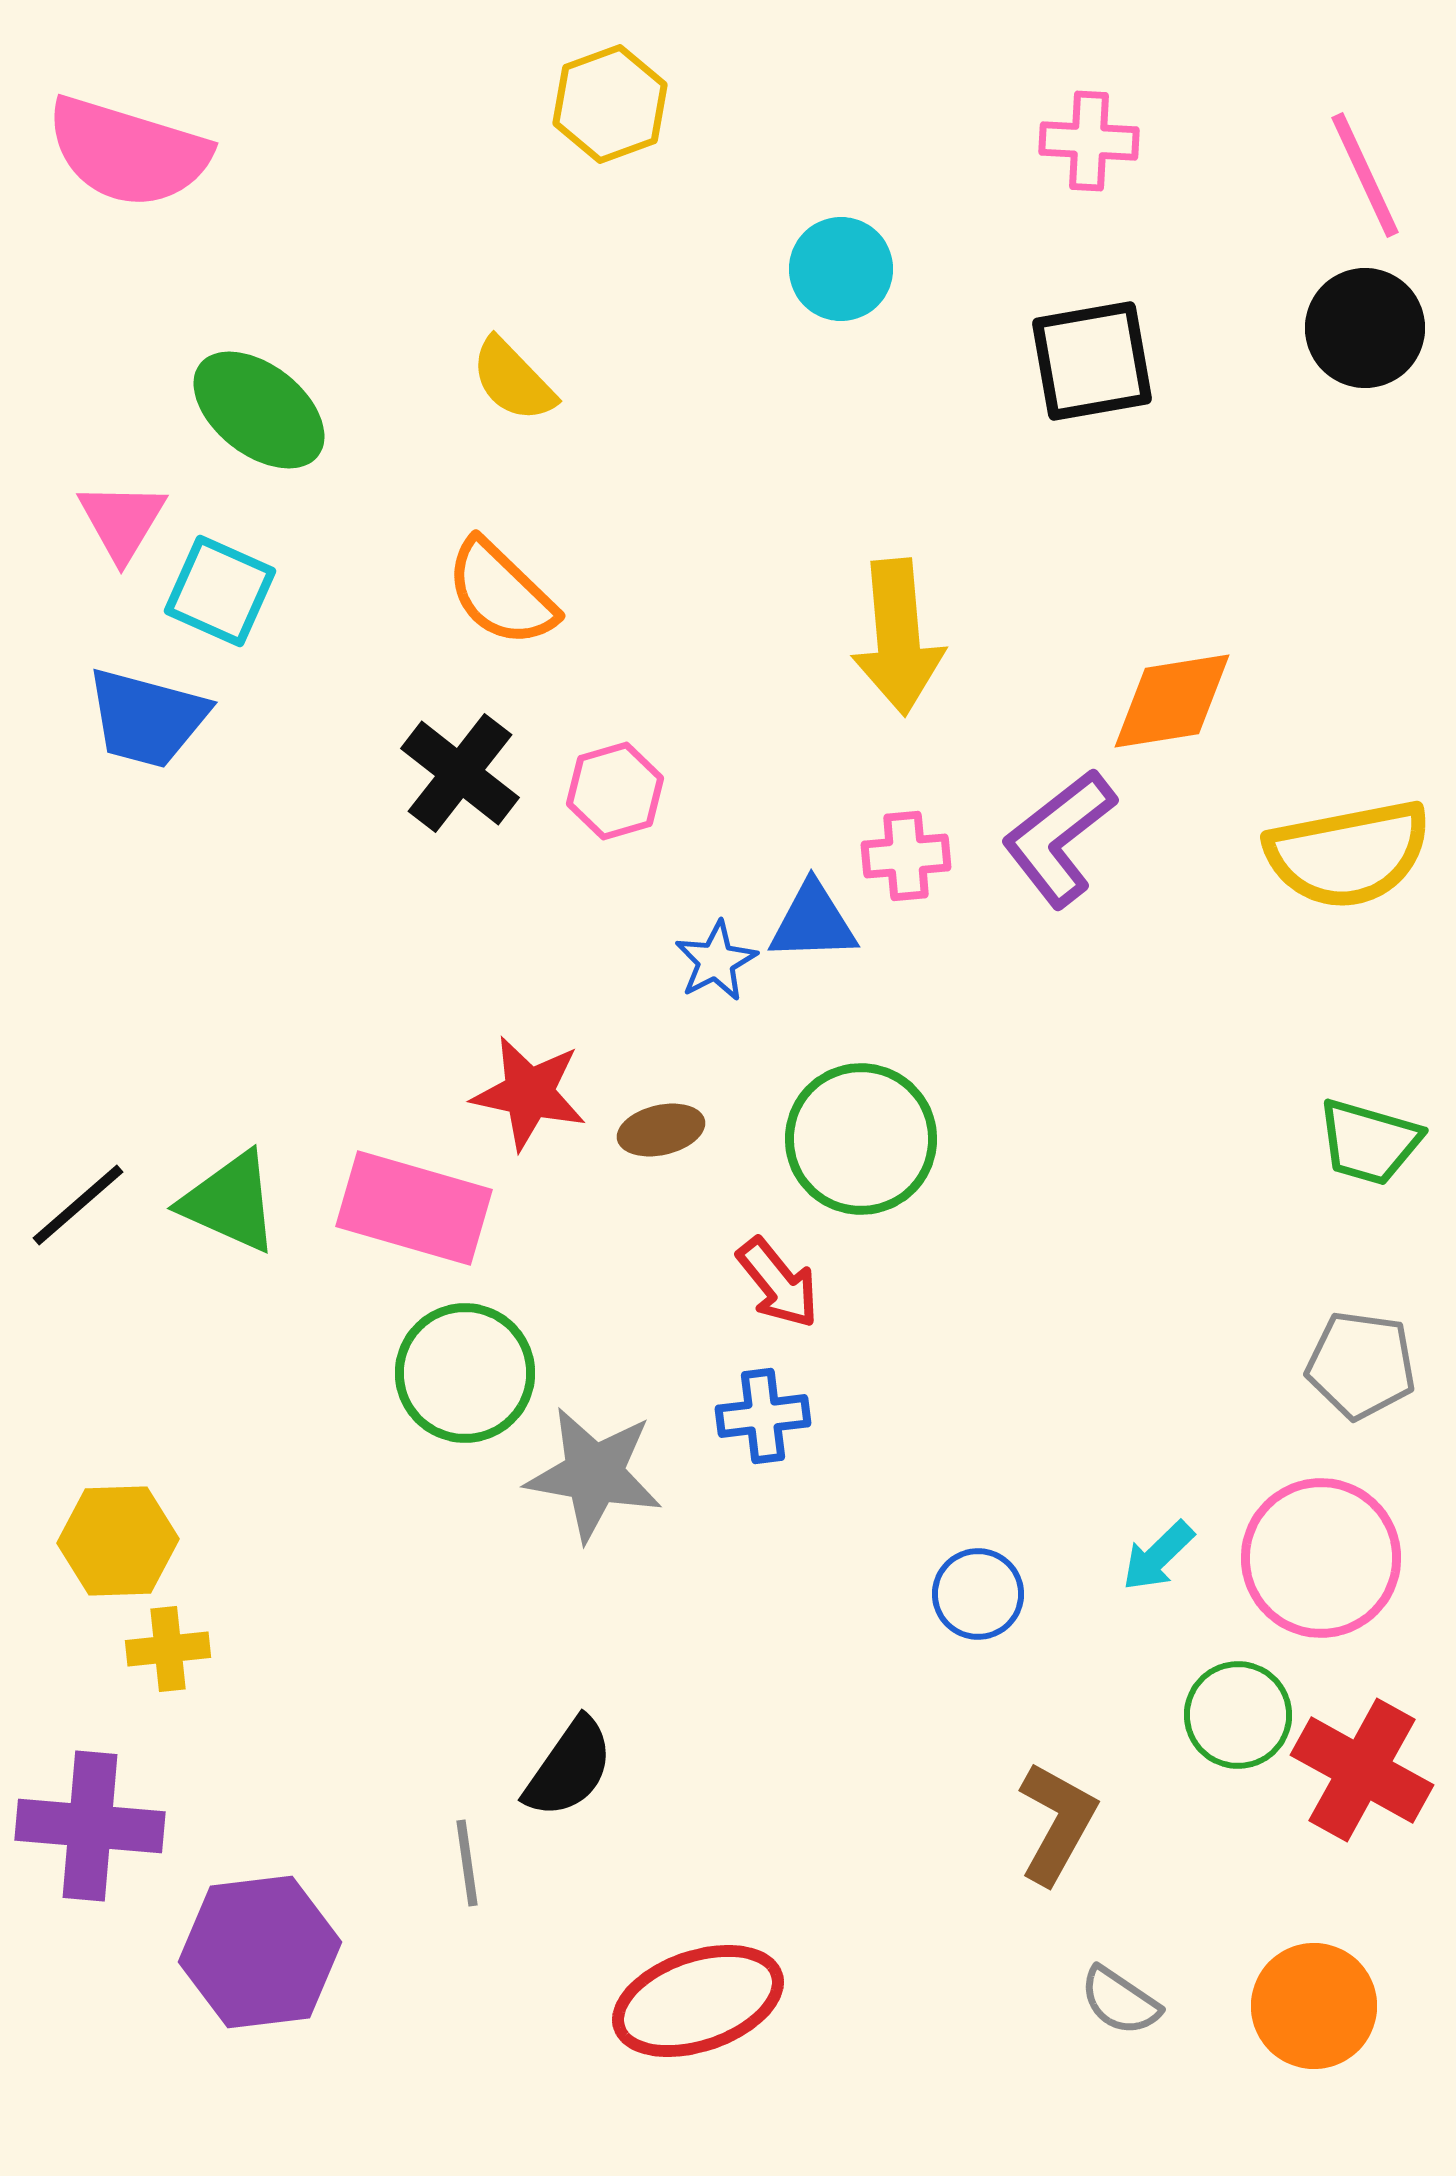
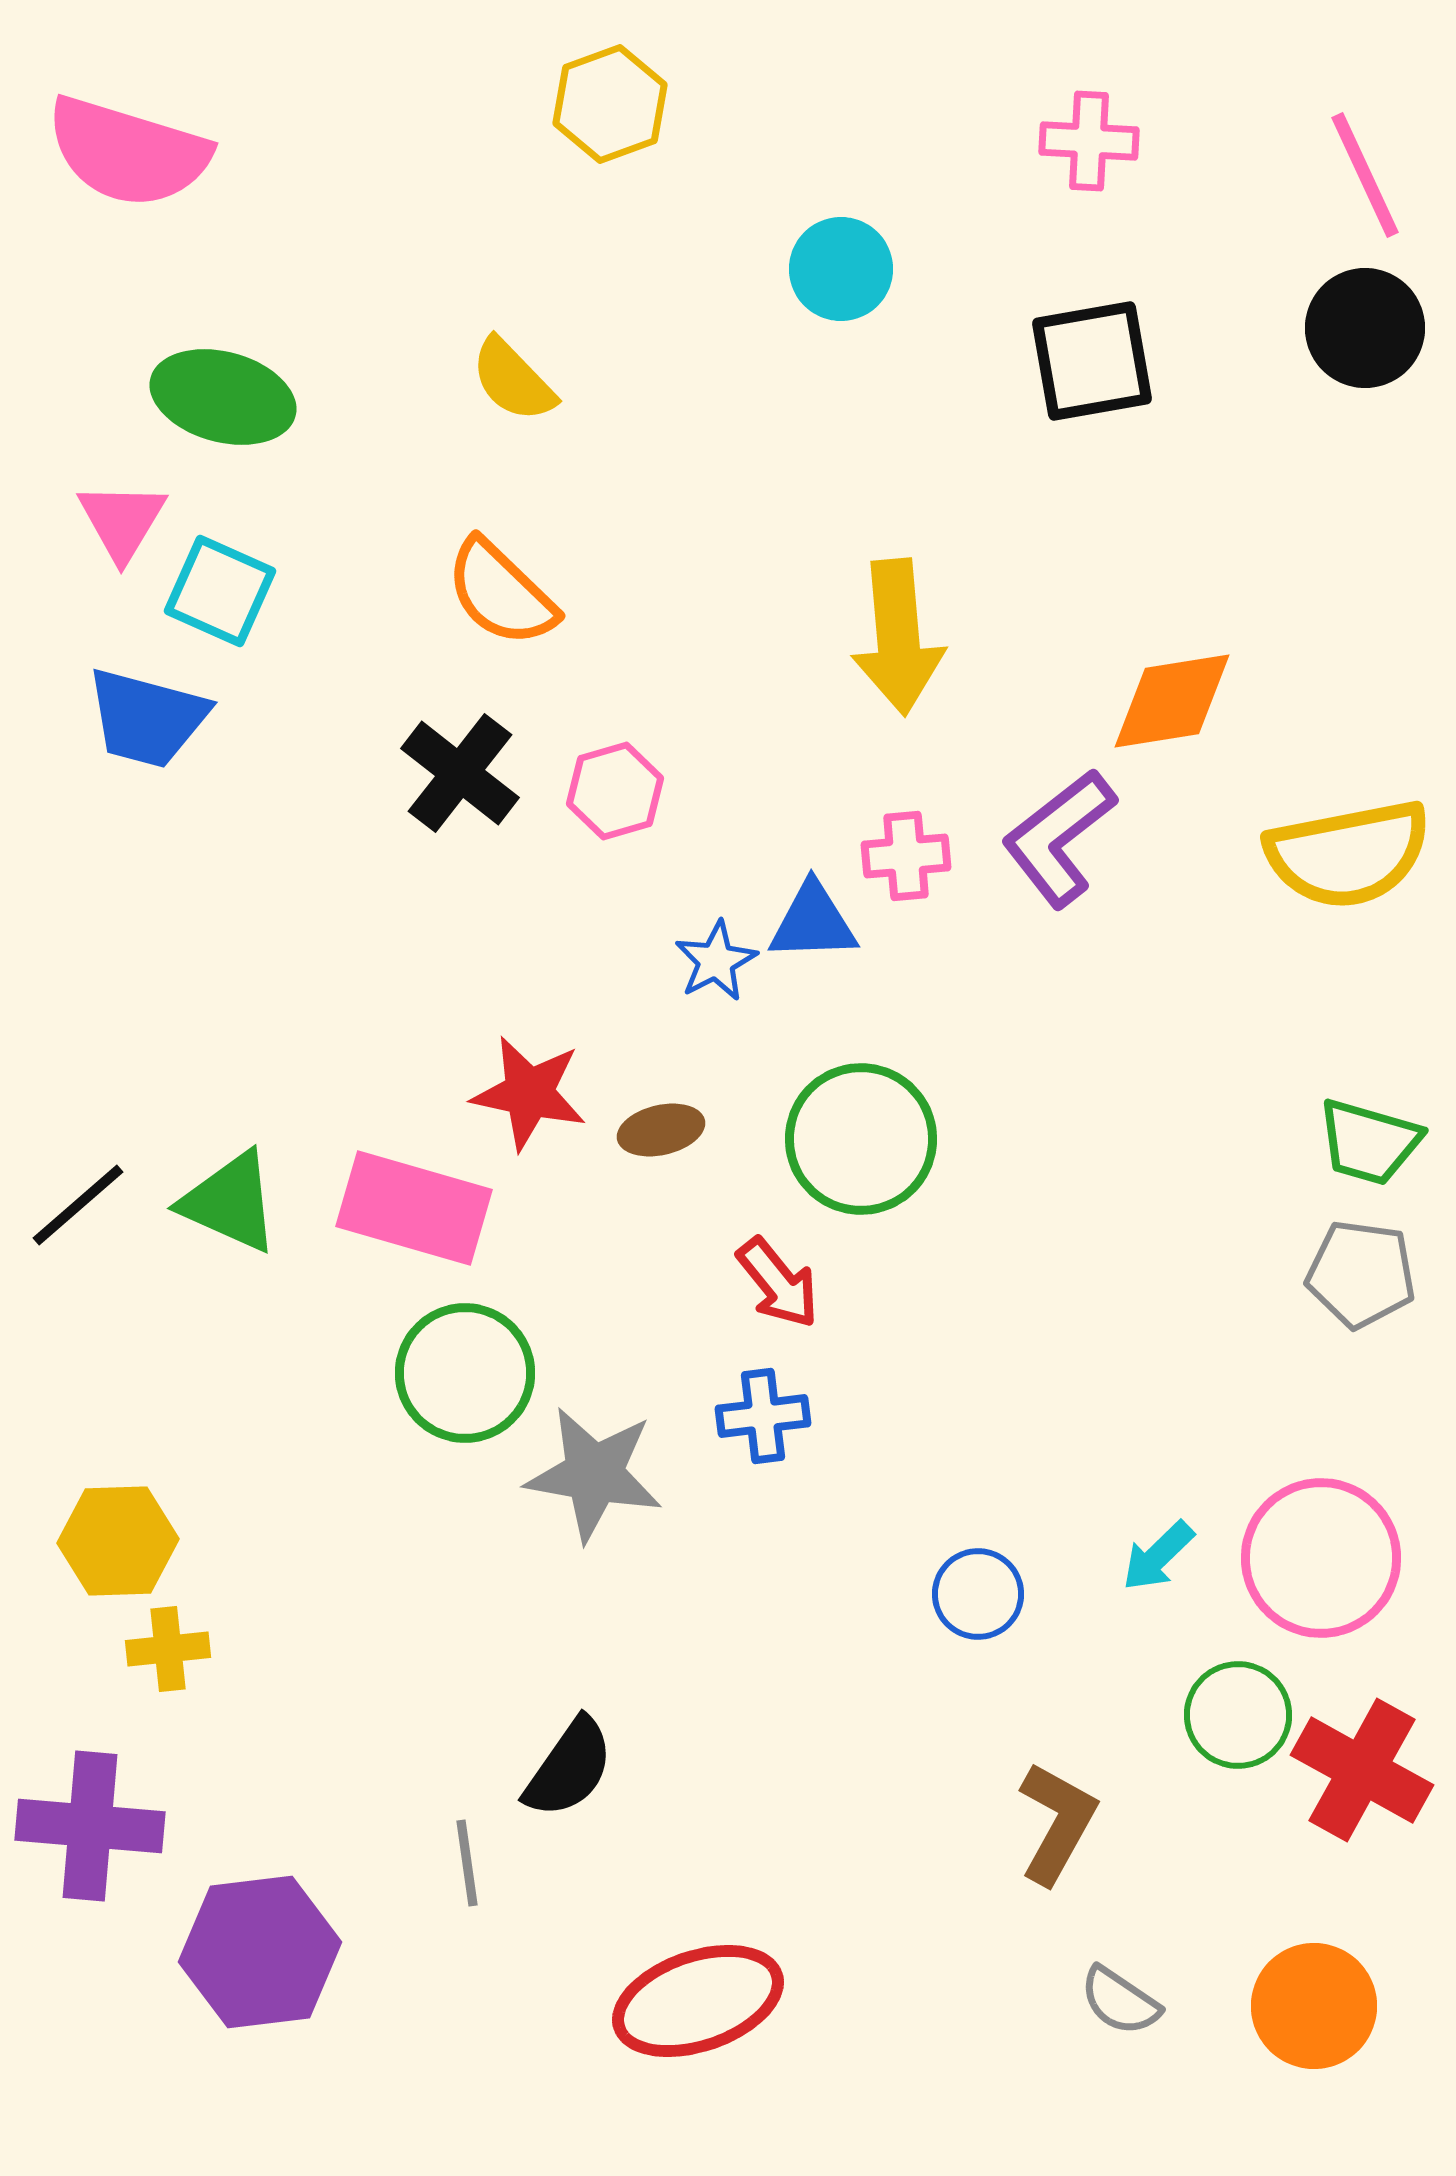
green ellipse at (259, 410): moved 36 px left, 13 px up; rotated 23 degrees counterclockwise
gray pentagon at (1361, 1365): moved 91 px up
